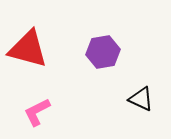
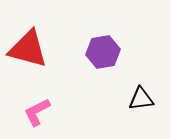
black triangle: rotated 32 degrees counterclockwise
